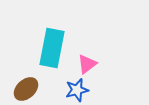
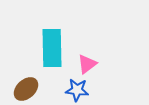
cyan rectangle: rotated 12 degrees counterclockwise
blue star: rotated 20 degrees clockwise
